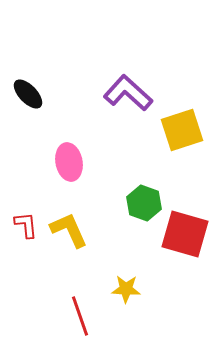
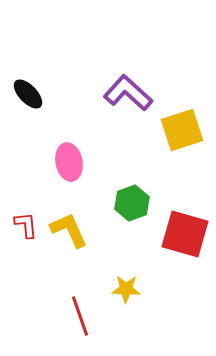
green hexagon: moved 12 px left; rotated 20 degrees clockwise
